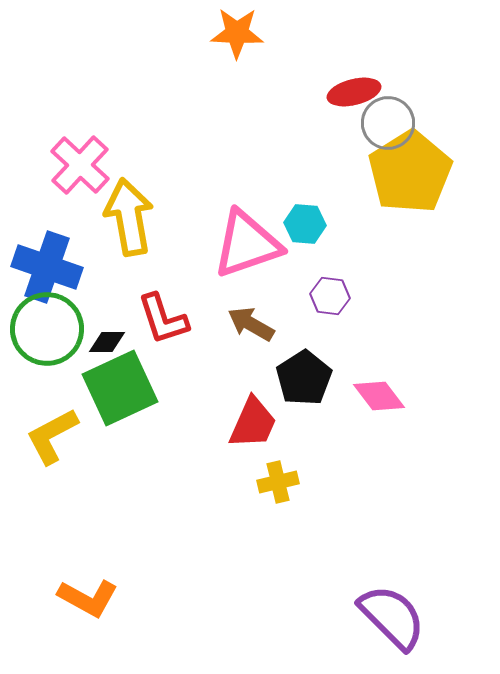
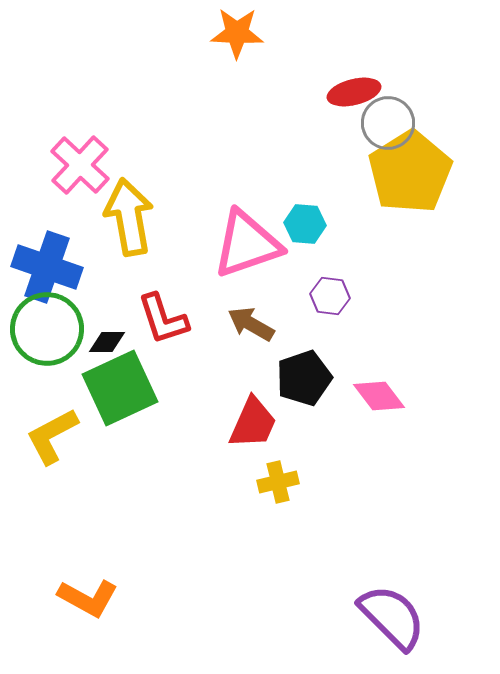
black pentagon: rotated 14 degrees clockwise
